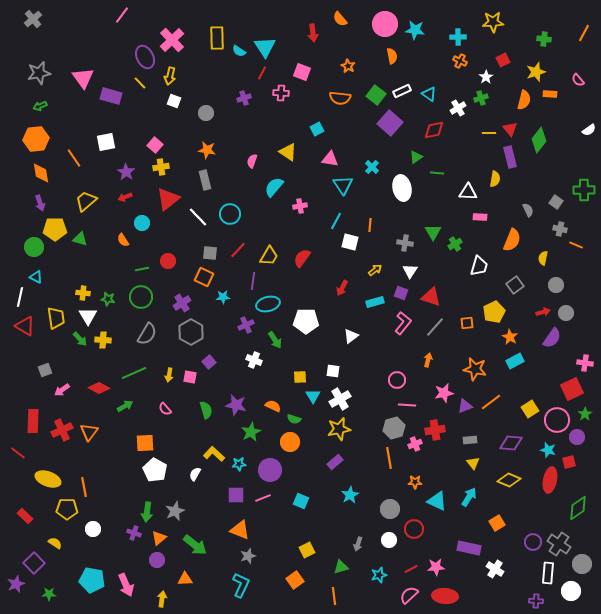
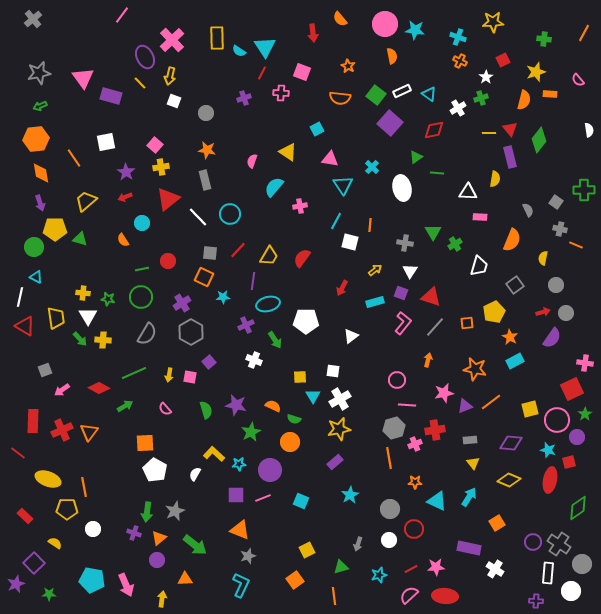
cyan cross at (458, 37): rotated 21 degrees clockwise
white semicircle at (589, 130): rotated 64 degrees counterclockwise
yellow square at (530, 409): rotated 18 degrees clockwise
